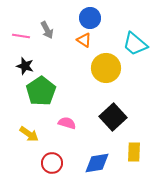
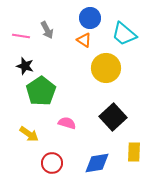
cyan trapezoid: moved 11 px left, 10 px up
